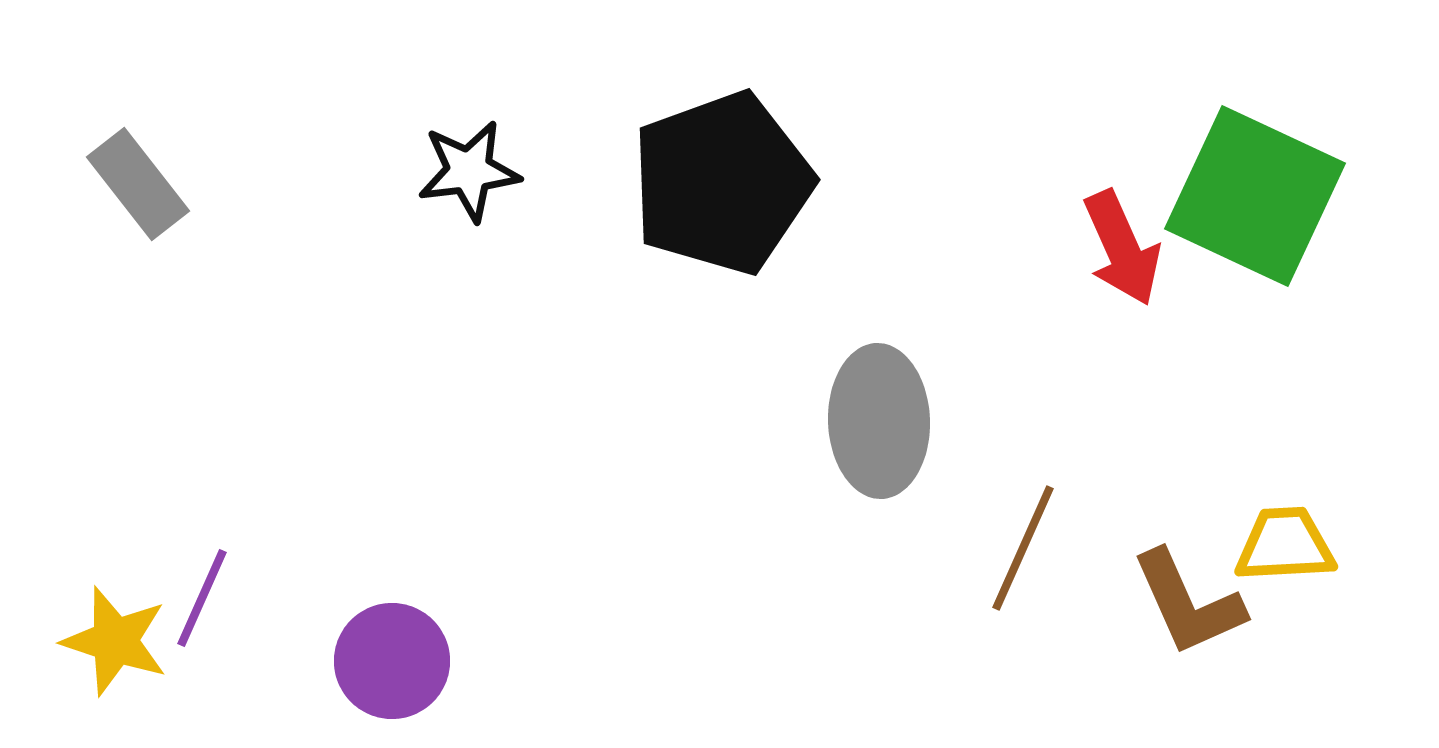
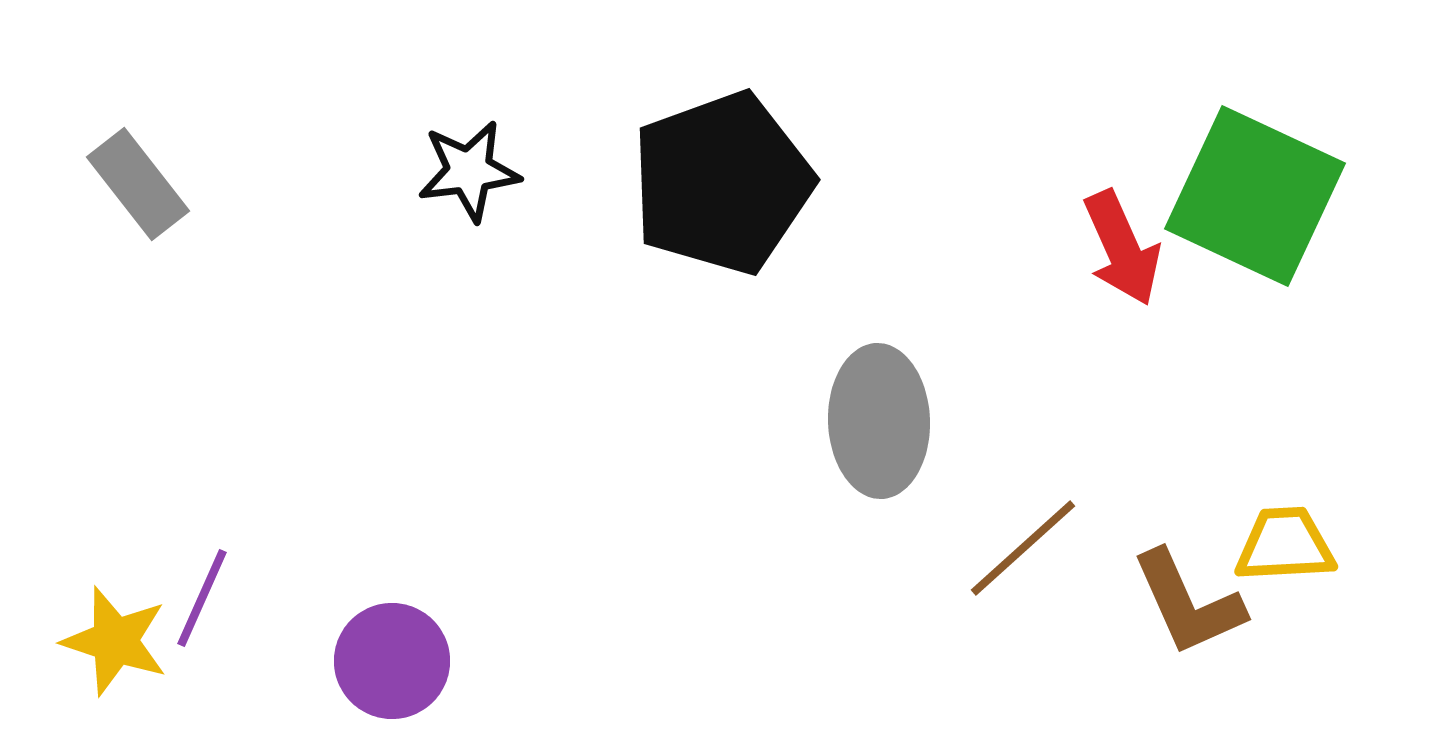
brown line: rotated 24 degrees clockwise
